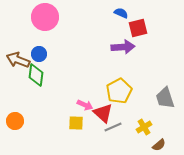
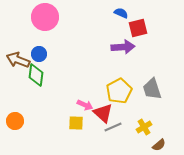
gray trapezoid: moved 13 px left, 9 px up
